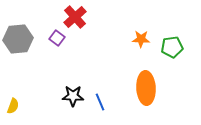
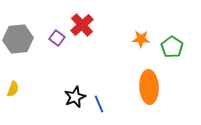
red cross: moved 7 px right, 8 px down
green pentagon: rotated 30 degrees counterclockwise
orange ellipse: moved 3 px right, 1 px up
black star: moved 2 px right, 1 px down; rotated 25 degrees counterclockwise
blue line: moved 1 px left, 2 px down
yellow semicircle: moved 17 px up
